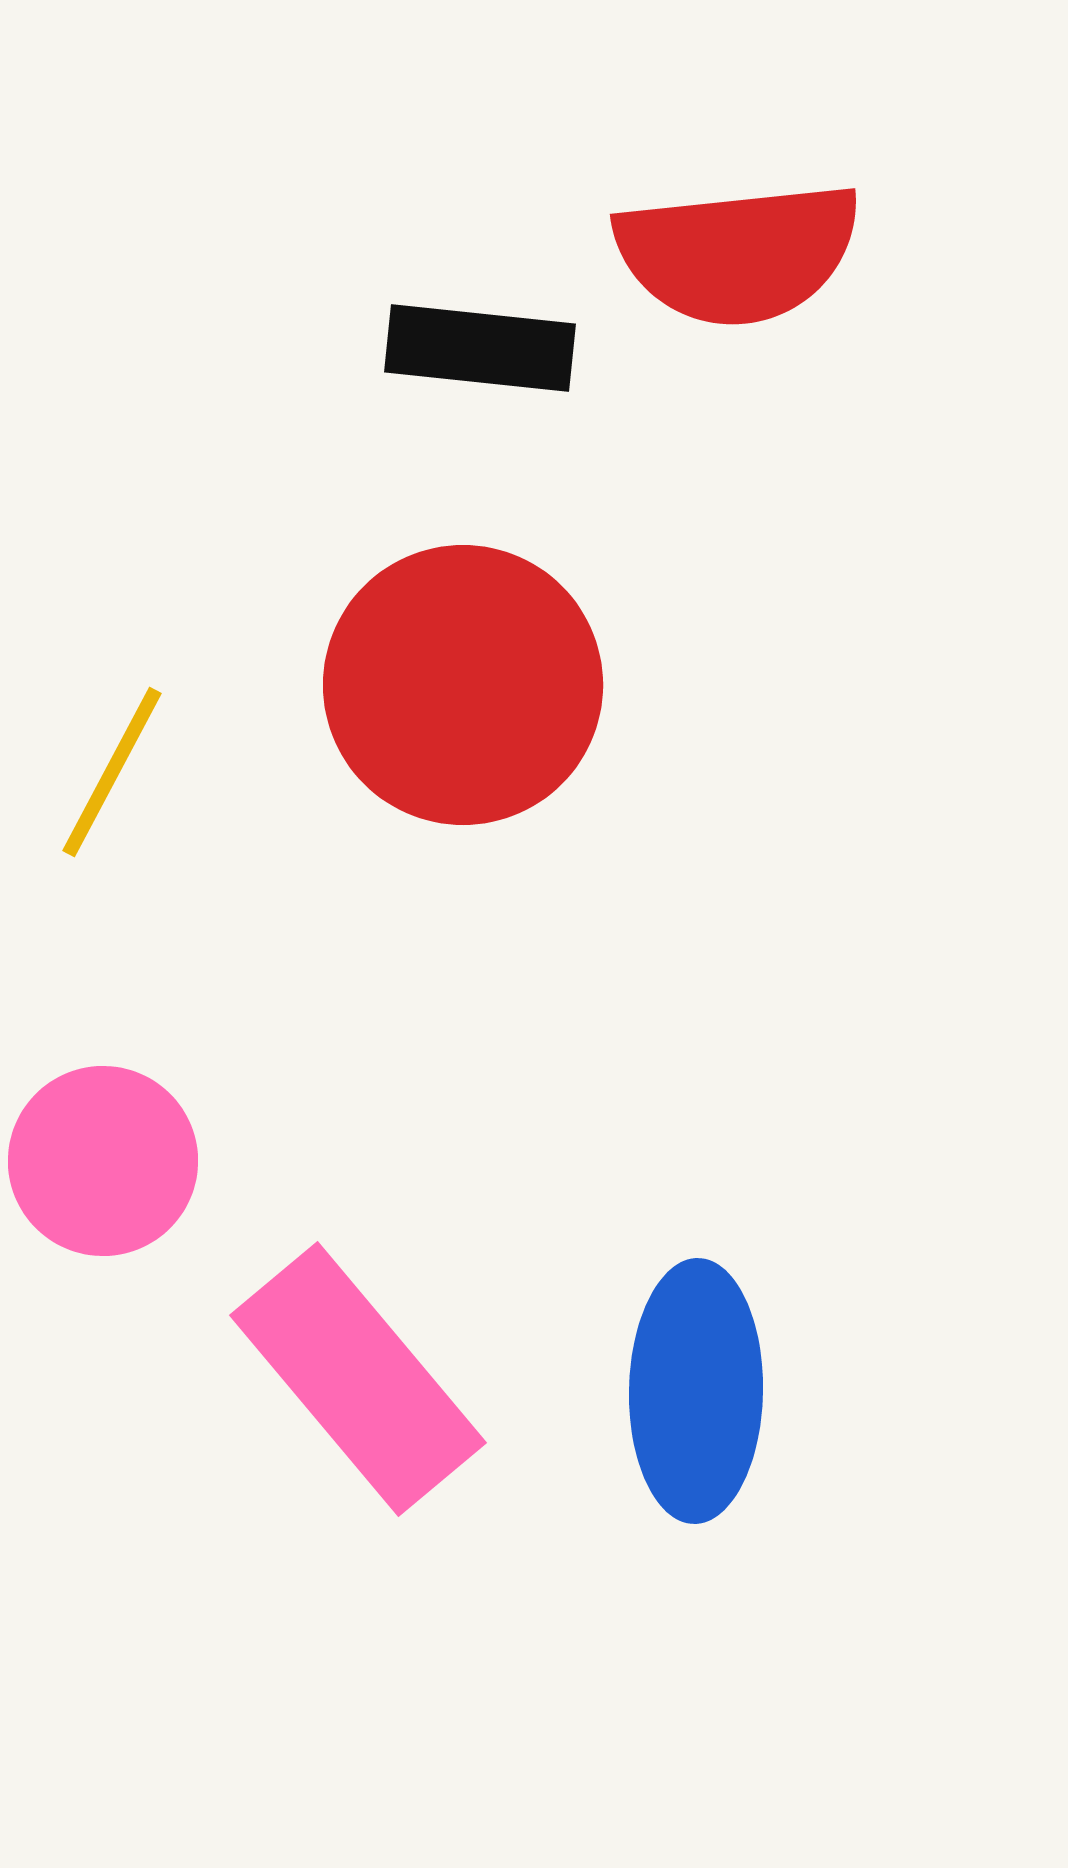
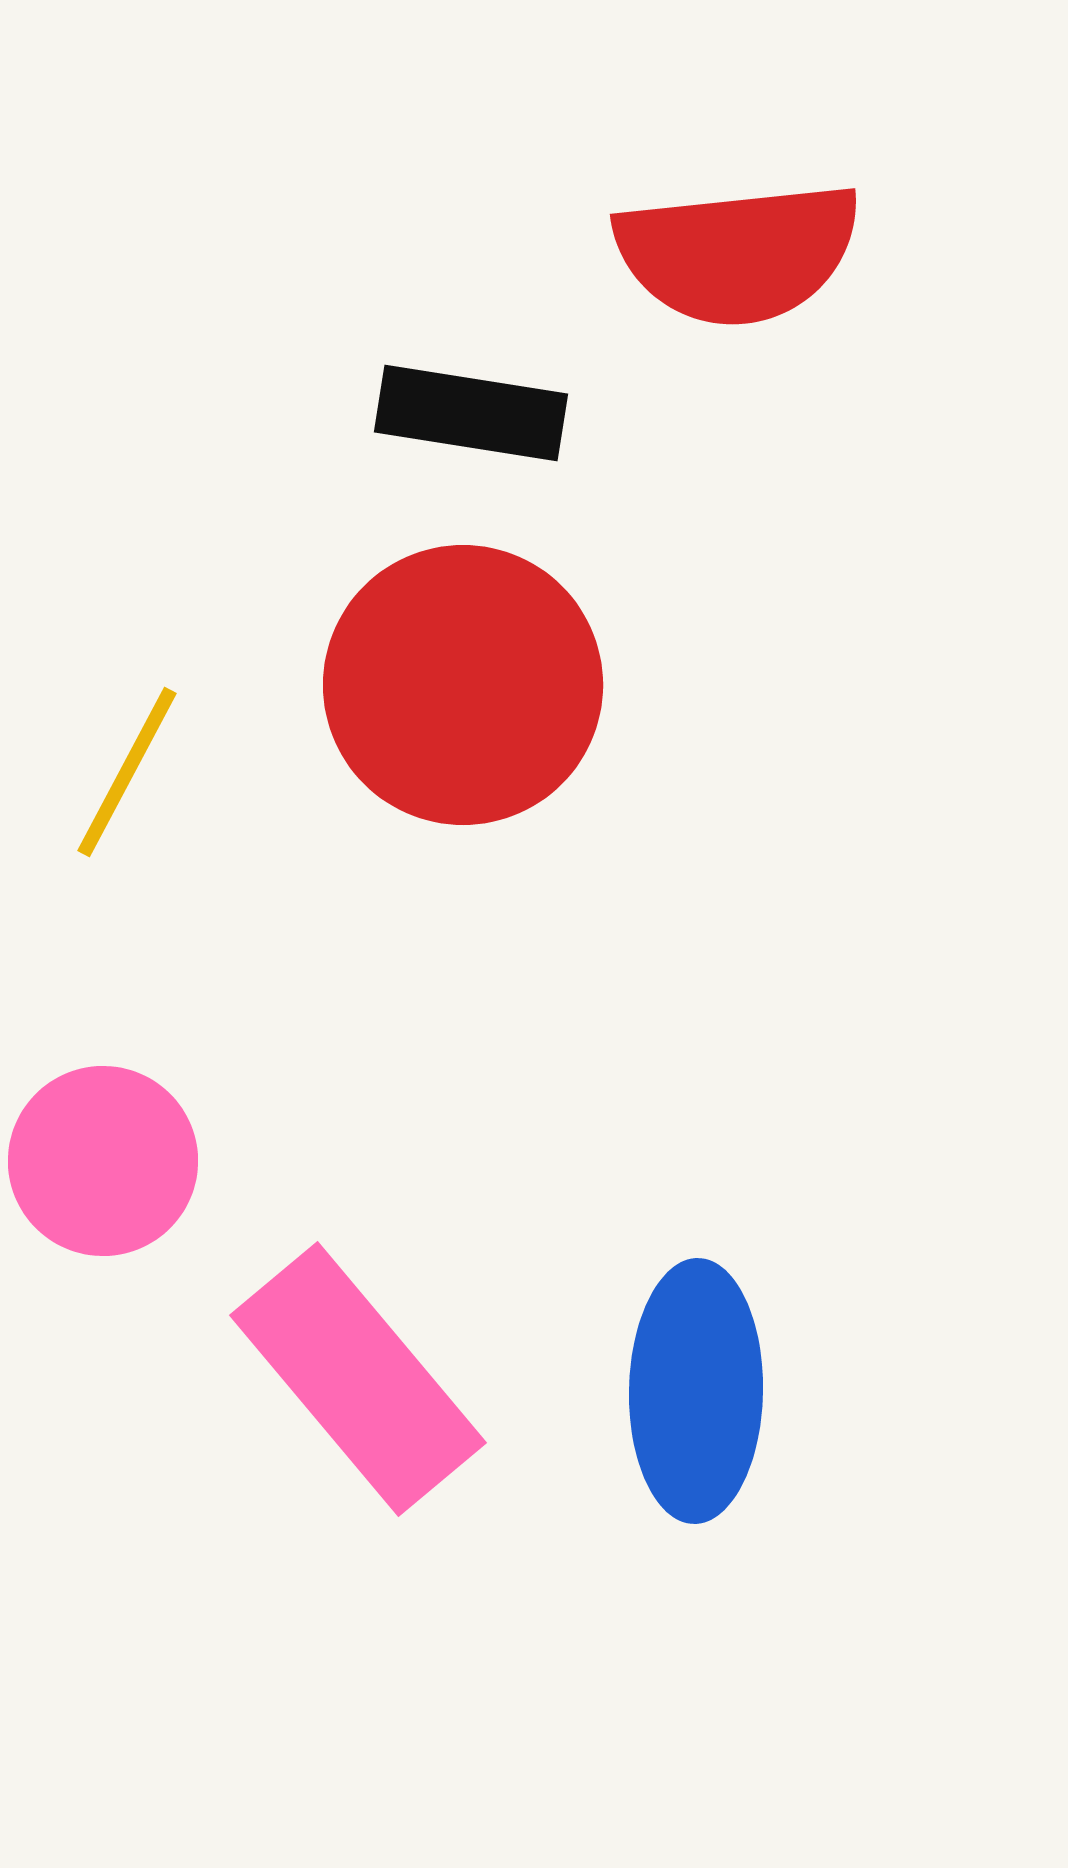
black rectangle: moved 9 px left, 65 px down; rotated 3 degrees clockwise
yellow line: moved 15 px right
